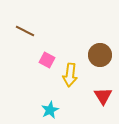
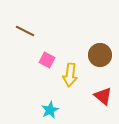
red triangle: rotated 18 degrees counterclockwise
